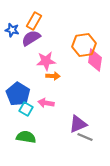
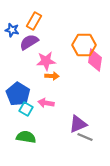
purple semicircle: moved 2 px left, 4 px down
orange hexagon: rotated 10 degrees clockwise
orange arrow: moved 1 px left
